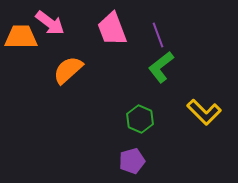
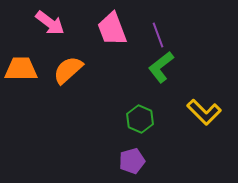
orange trapezoid: moved 32 px down
